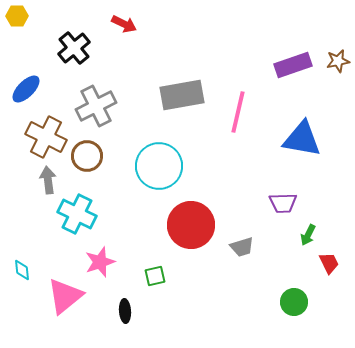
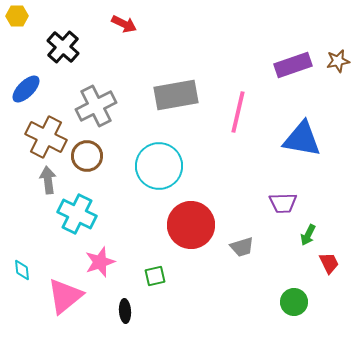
black cross: moved 11 px left, 1 px up; rotated 8 degrees counterclockwise
gray rectangle: moved 6 px left
